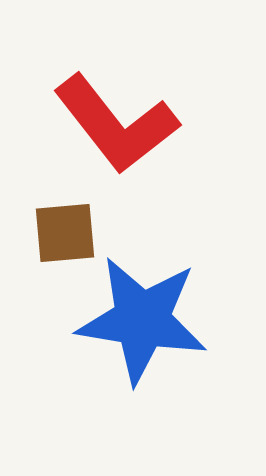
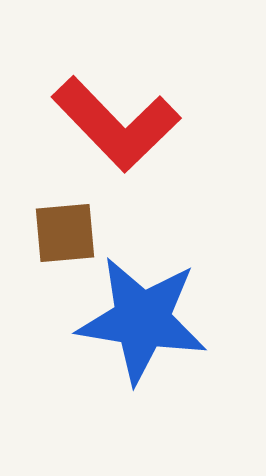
red L-shape: rotated 6 degrees counterclockwise
